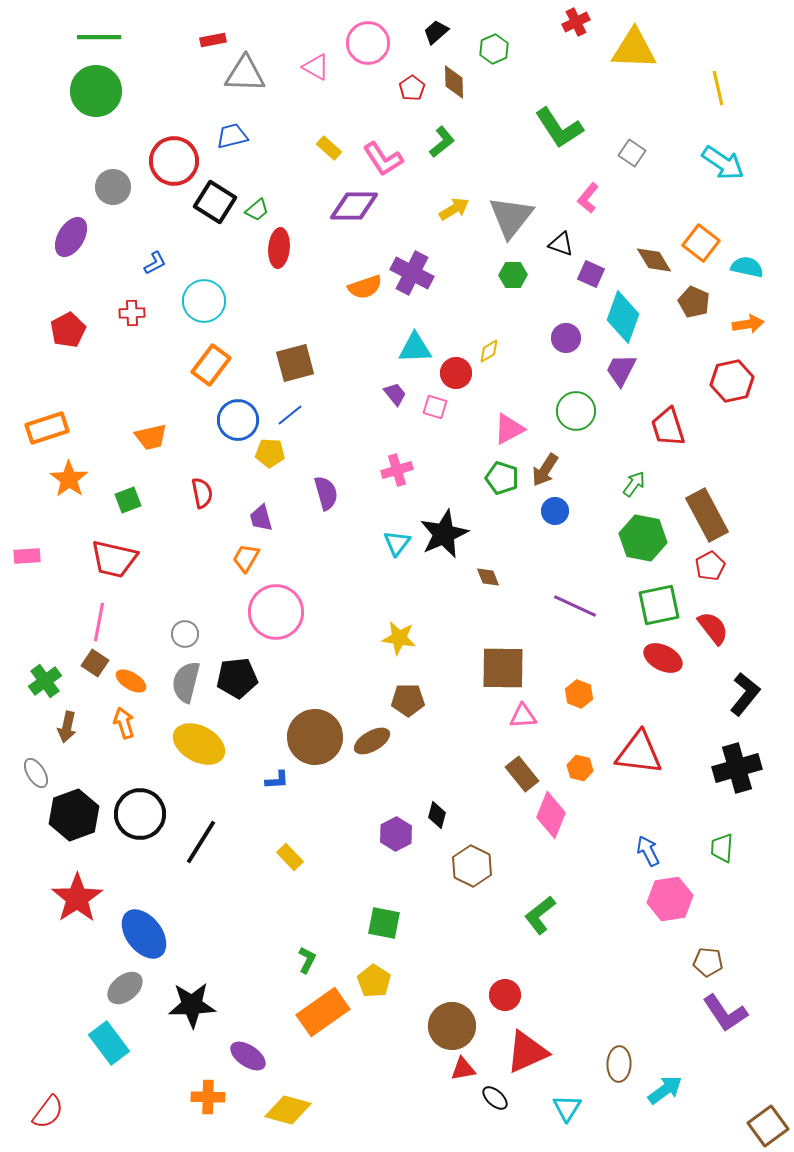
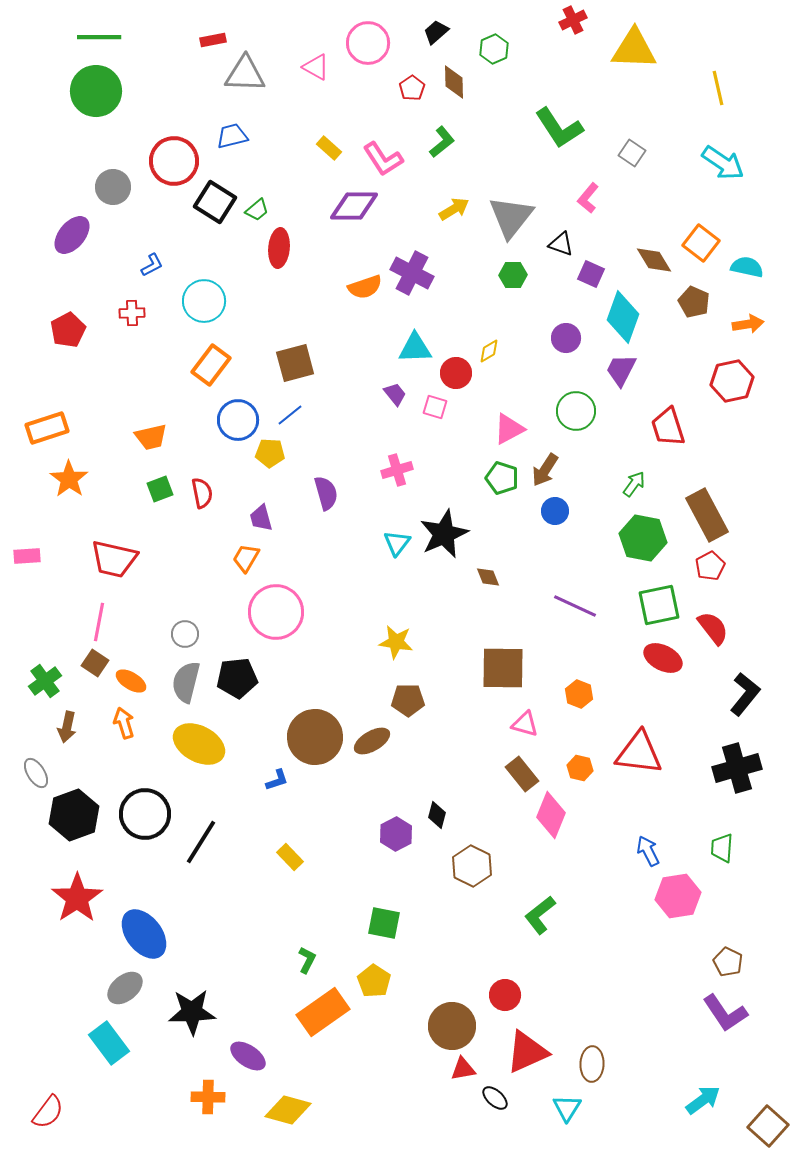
red cross at (576, 22): moved 3 px left, 2 px up
purple ellipse at (71, 237): moved 1 px right, 2 px up; rotated 9 degrees clockwise
blue L-shape at (155, 263): moved 3 px left, 2 px down
green square at (128, 500): moved 32 px right, 11 px up
yellow star at (399, 638): moved 3 px left, 4 px down
pink triangle at (523, 716): moved 2 px right, 8 px down; rotated 20 degrees clockwise
blue L-shape at (277, 780): rotated 15 degrees counterclockwise
black circle at (140, 814): moved 5 px right
pink hexagon at (670, 899): moved 8 px right, 3 px up
brown pentagon at (708, 962): moved 20 px right; rotated 20 degrees clockwise
black star at (192, 1005): moved 7 px down
brown ellipse at (619, 1064): moved 27 px left
cyan arrow at (665, 1090): moved 38 px right, 10 px down
brown square at (768, 1126): rotated 12 degrees counterclockwise
